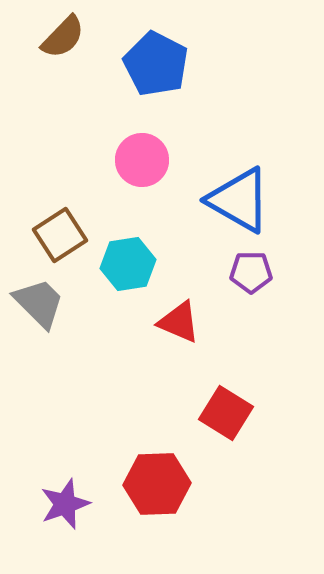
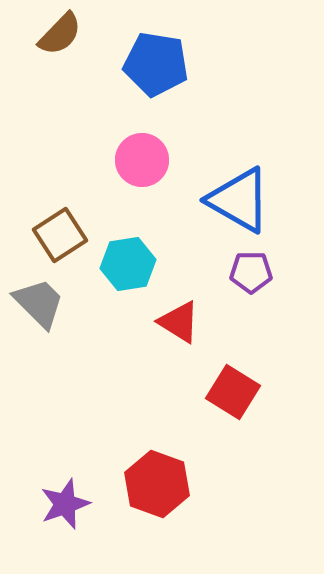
brown semicircle: moved 3 px left, 3 px up
blue pentagon: rotated 18 degrees counterclockwise
red triangle: rotated 9 degrees clockwise
red square: moved 7 px right, 21 px up
red hexagon: rotated 22 degrees clockwise
